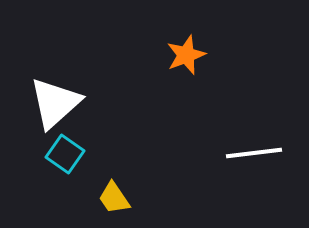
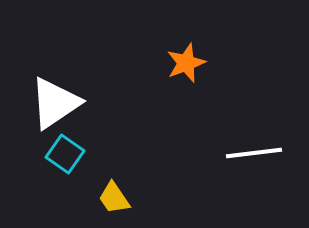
orange star: moved 8 px down
white triangle: rotated 8 degrees clockwise
